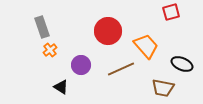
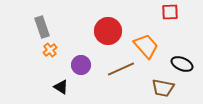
red square: moved 1 px left; rotated 12 degrees clockwise
